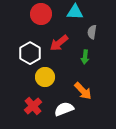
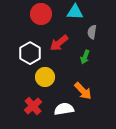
green arrow: rotated 16 degrees clockwise
white semicircle: rotated 12 degrees clockwise
